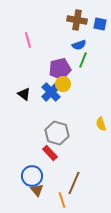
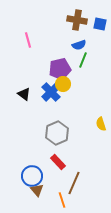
gray hexagon: rotated 20 degrees clockwise
red rectangle: moved 8 px right, 9 px down
